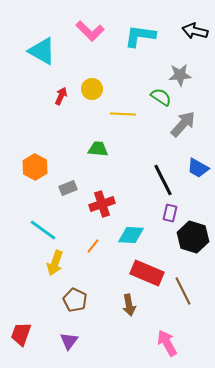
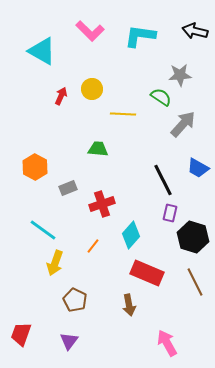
cyan diamond: rotated 52 degrees counterclockwise
brown line: moved 12 px right, 9 px up
